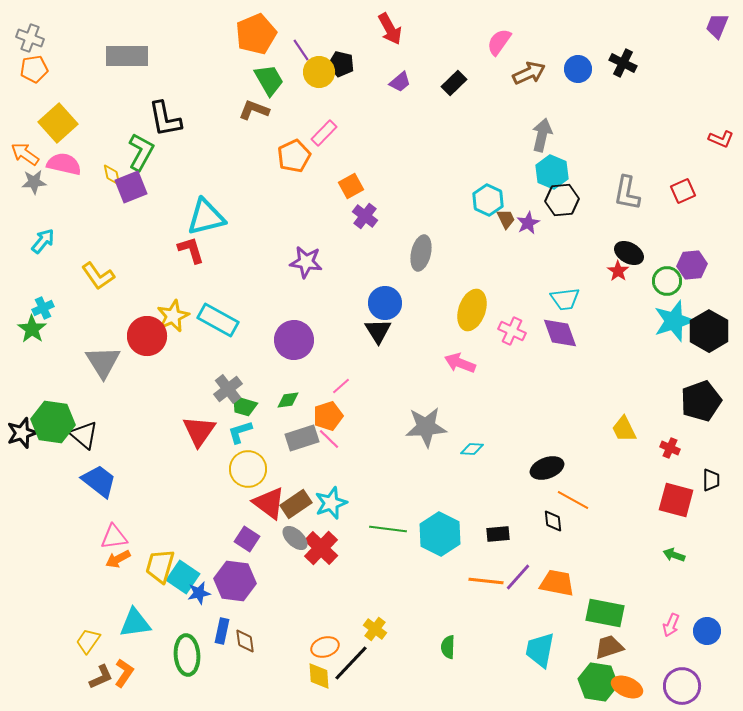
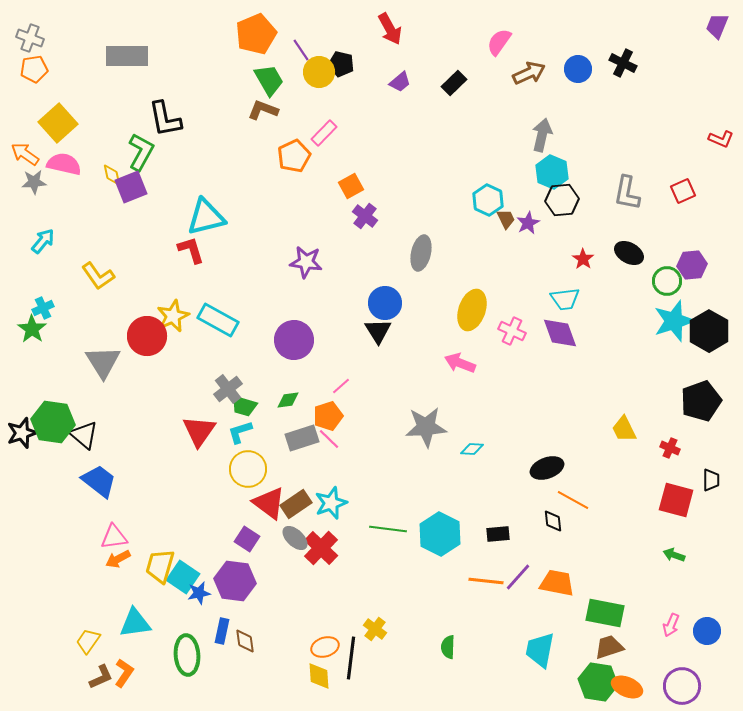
brown L-shape at (254, 110): moved 9 px right
red star at (618, 271): moved 35 px left, 12 px up
black line at (351, 663): moved 5 px up; rotated 36 degrees counterclockwise
